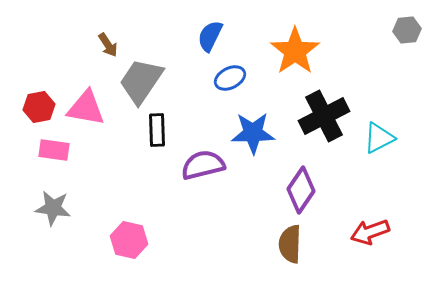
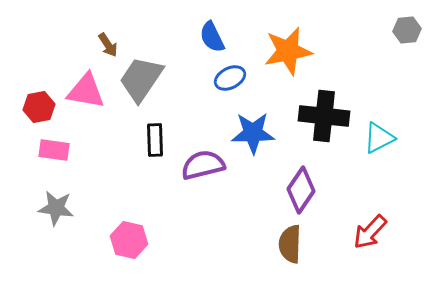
blue semicircle: moved 2 px right, 1 px down; rotated 52 degrees counterclockwise
orange star: moved 7 px left; rotated 24 degrees clockwise
gray trapezoid: moved 2 px up
pink triangle: moved 17 px up
black cross: rotated 33 degrees clockwise
black rectangle: moved 2 px left, 10 px down
gray star: moved 3 px right
red arrow: rotated 27 degrees counterclockwise
